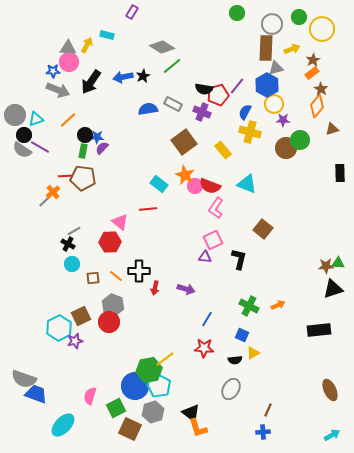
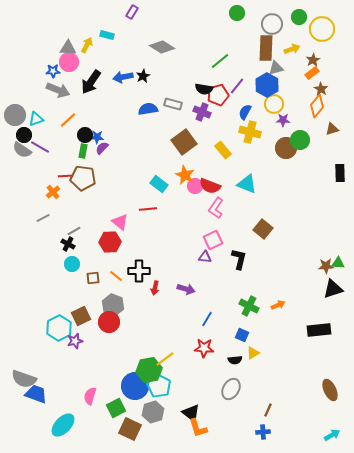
green line at (172, 66): moved 48 px right, 5 px up
gray rectangle at (173, 104): rotated 12 degrees counterclockwise
gray line at (45, 201): moved 2 px left, 17 px down; rotated 16 degrees clockwise
